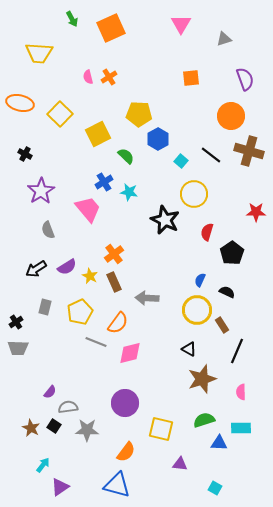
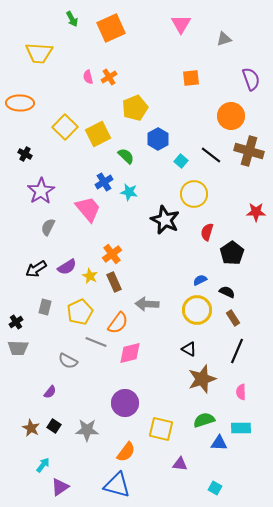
purple semicircle at (245, 79): moved 6 px right
orange ellipse at (20, 103): rotated 12 degrees counterclockwise
yellow square at (60, 114): moved 5 px right, 13 px down
yellow pentagon at (139, 114): moved 4 px left, 6 px up; rotated 25 degrees counterclockwise
gray semicircle at (48, 230): moved 3 px up; rotated 48 degrees clockwise
orange cross at (114, 254): moved 2 px left
blue semicircle at (200, 280): rotated 40 degrees clockwise
gray arrow at (147, 298): moved 6 px down
brown rectangle at (222, 325): moved 11 px right, 7 px up
gray semicircle at (68, 407): moved 46 px up; rotated 144 degrees counterclockwise
